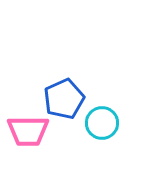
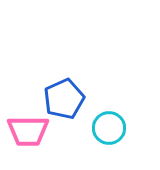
cyan circle: moved 7 px right, 5 px down
